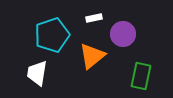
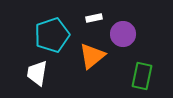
green rectangle: moved 1 px right
